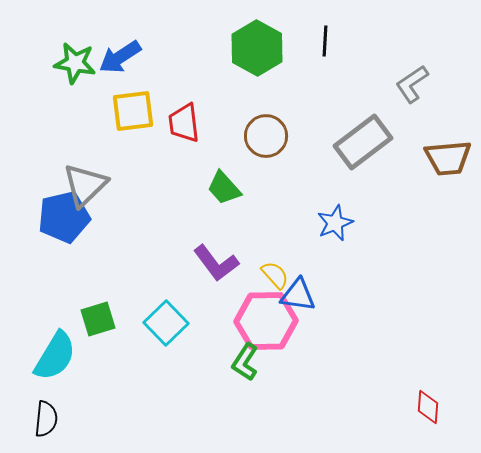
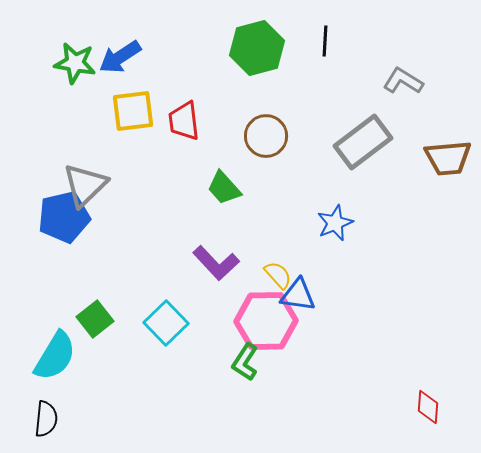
green hexagon: rotated 16 degrees clockwise
gray L-shape: moved 9 px left, 3 px up; rotated 66 degrees clockwise
red trapezoid: moved 2 px up
purple L-shape: rotated 6 degrees counterclockwise
yellow semicircle: moved 3 px right
green square: moved 3 px left; rotated 21 degrees counterclockwise
